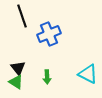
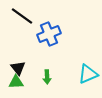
black line: rotated 35 degrees counterclockwise
cyan triangle: rotated 50 degrees counterclockwise
green triangle: rotated 35 degrees counterclockwise
